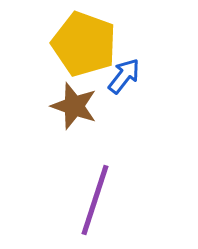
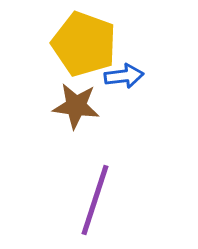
blue arrow: rotated 45 degrees clockwise
brown star: moved 2 px right; rotated 12 degrees counterclockwise
